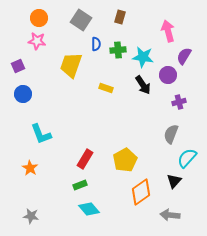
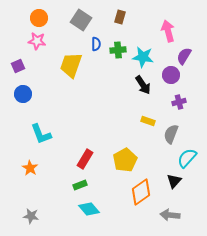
purple circle: moved 3 px right
yellow rectangle: moved 42 px right, 33 px down
